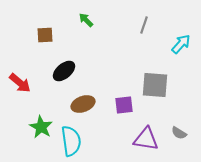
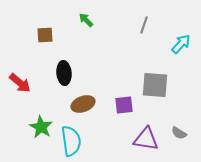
black ellipse: moved 2 px down; rotated 55 degrees counterclockwise
